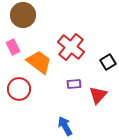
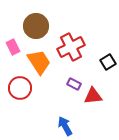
brown circle: moved 13 px right, 11 px down
red cross: rotated 24 degrees clockwise
orange trapezoid: rotated 20 degrees clockwise
purple rectangle: rotated 32 degrees clockwise
red circle: moved 1 px right, 1 px up
red triangle: moved 5 px left, 1 px down; rotated 42 degrees clockwise
